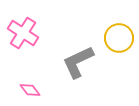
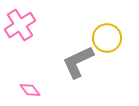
pink cross: moved 3 px left, 8 px up; rotated 24 degrees clockwise
yellow circle: moved 12 px left
